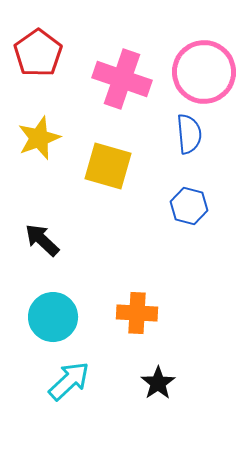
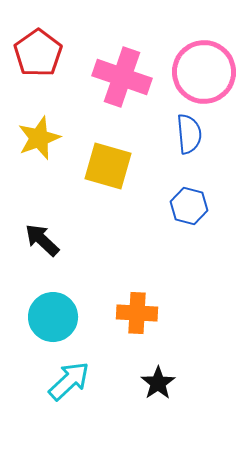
pink cross: moved 2 px up
